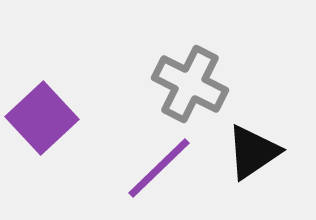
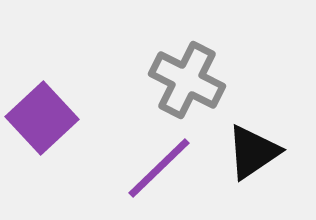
gray cross: moved 3 px left, 4 px up
